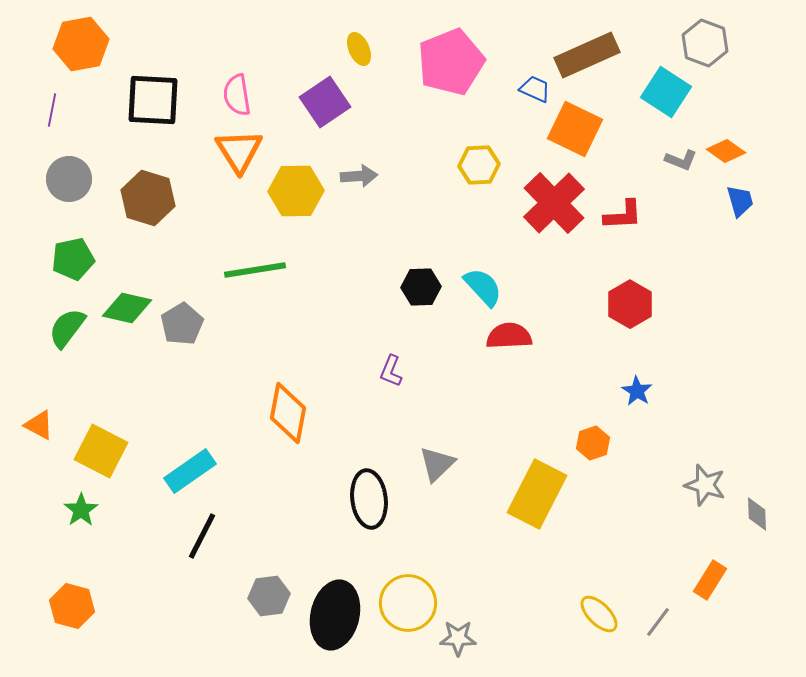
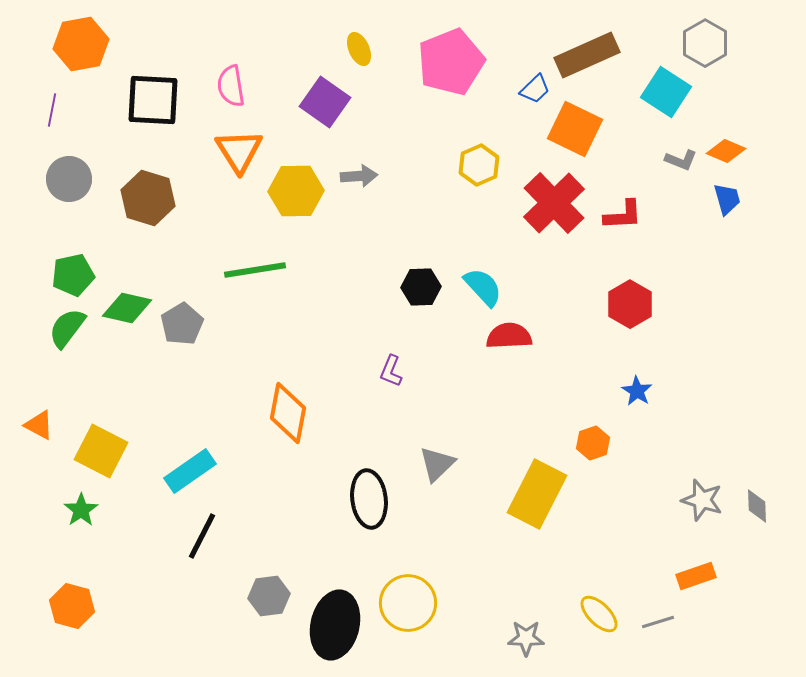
gray hexagon at (705, 43): rotated 9 degrees clockwise
blue trapezoid at (535, 89): rotated 112 degrees clockwise
pink semicircle at (237, 95): moved 6 px left, 9 px up
purple square at (325, 102): rotated 21 degrees counterclockwise
orange diamond at (726, 151): rotated 12 degrees counterclockwise
yellow hexagon at (479, 165): rotated 21 degrees counterclockwise
blue trapezoid at (740, 201): moved 13 px left, 2 px up
green pentagon at (73, 259): moved 16 px down
gray star at (705, 485): moved 3 px left, 15 px down
gray diamond at (757, 514): moved 8 px up
orange rectangle at (710, 580): moved 14 px left, 4 px up; rotated 39 degrees clockwise
black ellipse at (335, 615): moved 10 px down
gray line at (658, 622): rotated 36 degrees clockwise
gray star at (458, 638): moved 68 px right
